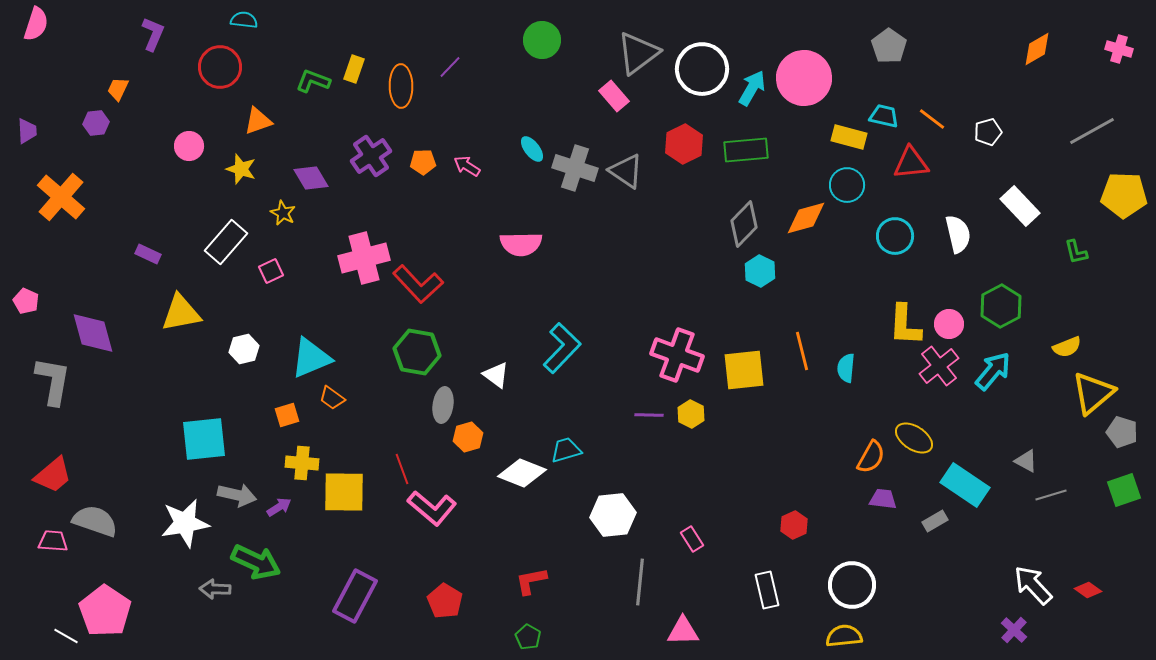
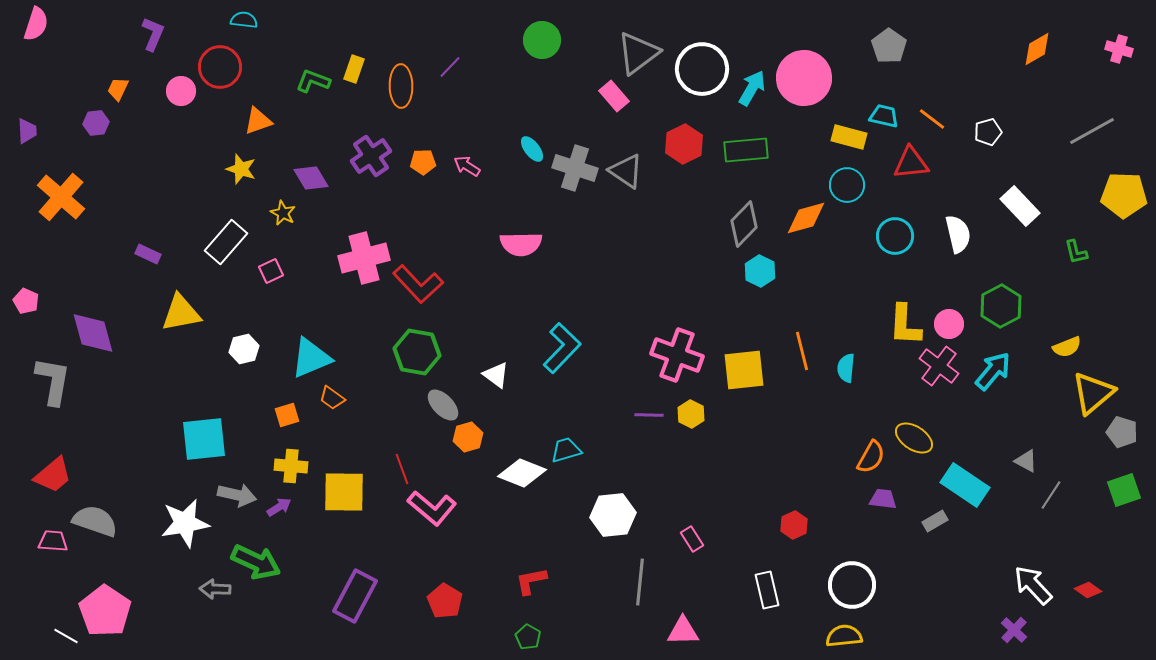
pink circle at (189, 146): moved 8 px left, 55 px up
pink cross at (939, 366): rotated 15 degrees counterclockwise
gray ellipse at (443, 405): rotated 52 degrees counterclockwise
yellow cross at (302, 463): moved 11 px left, 3 px down
gray line at (1051, 495): rotated 40 degrees counterclockwise
